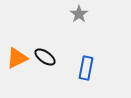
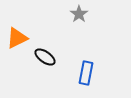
orange triangle: moved 20 px up
blue rectangle: moved 5 px down
